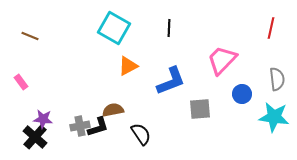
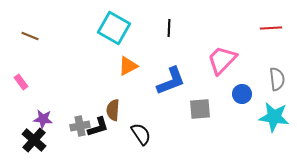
red line: rotated 75 degrees clockwise
brown semicircle: rotated 75 degrees counterclockwise
black cross: moved 1 px left, 3 px down
